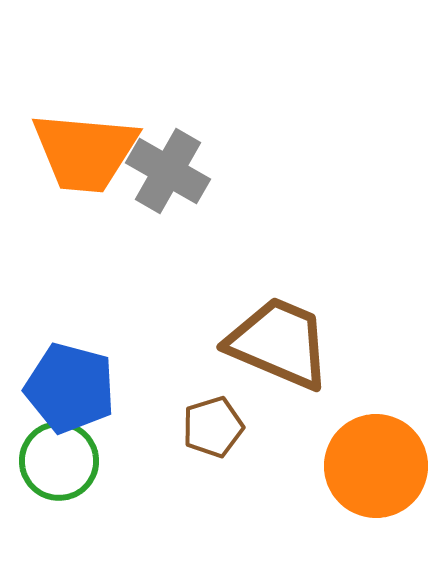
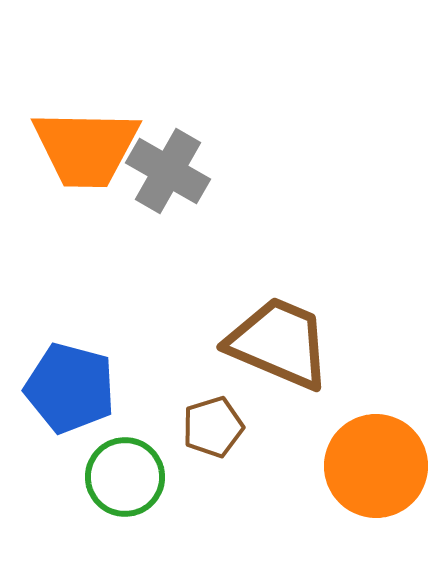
orange trapezoid: moved 1 px right, 4 px up; rotated 4 degrees counterclockwise
green circle: moved 66 px right, 16 px down
